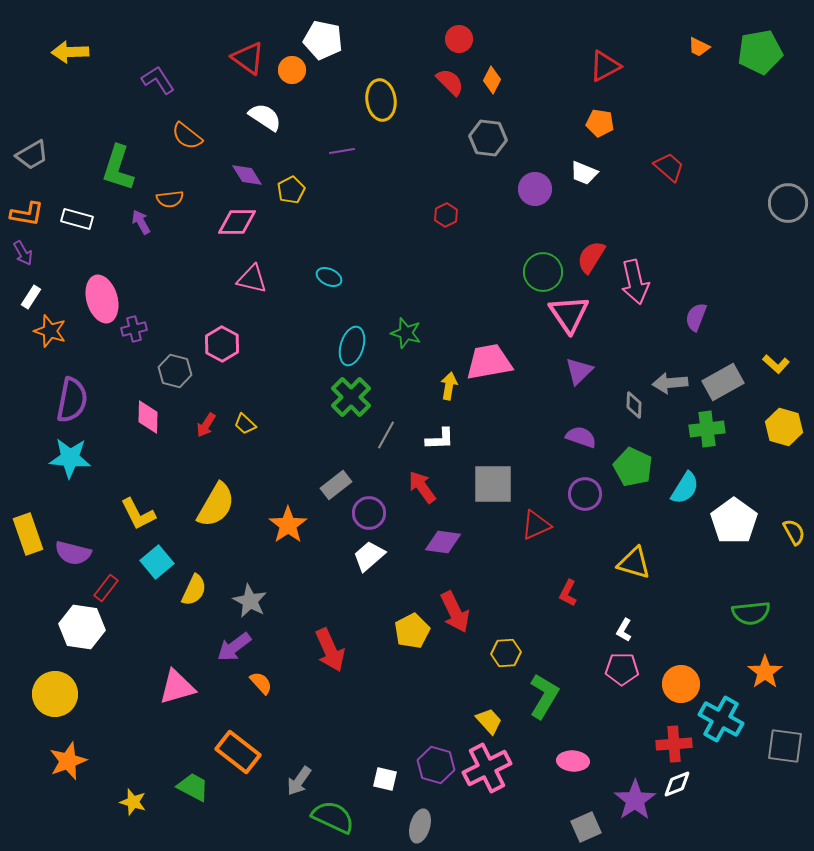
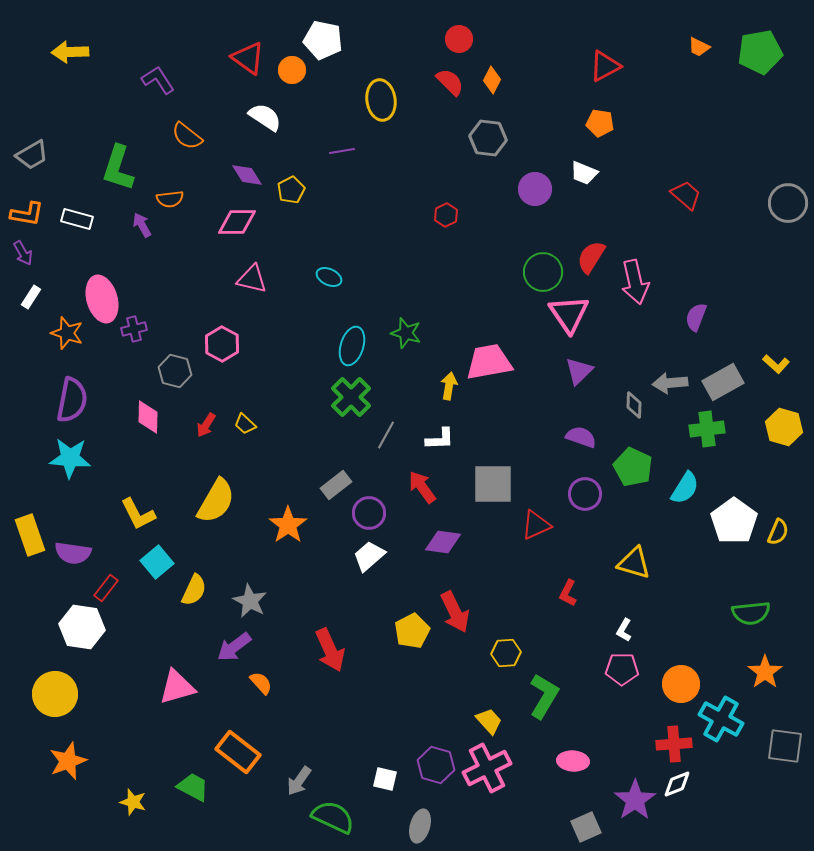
red trapezoid at (669, 167): moved 17 px right, 28 px down
purple arrow at (141, 222): moved 1 px right, 3 px down
orange star at (50, 331): moved 17 px right, 2 px down
yellow semicircle at (216, 505): moved 4 px up
yellow semicircle at (794, 532): moved 16 px left; rotated 52 degrees clockwise
yellow rectangle at (28, 534): moved 2 px right, 1 px down
purple semicircle at (73, 553): rotated 6 degrees counterclockwise
